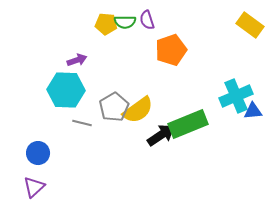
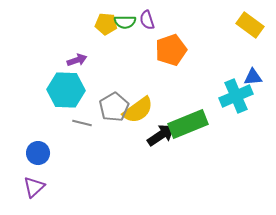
blue triangle: moved 34 px up
